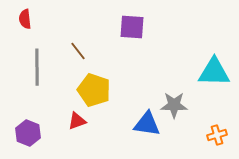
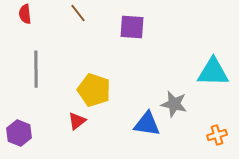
red semicircle: moved 5 px up
brown line: moved 38 px up
gray line: moved 1 px left, 2 px down
cyan triangle: moved 1 px left
gray star: moved 1 px up; rotated 12 degrees clockwise
red triangle: rotated 18 degrees counterclockwise
purple hexagon: moved 9 px left
